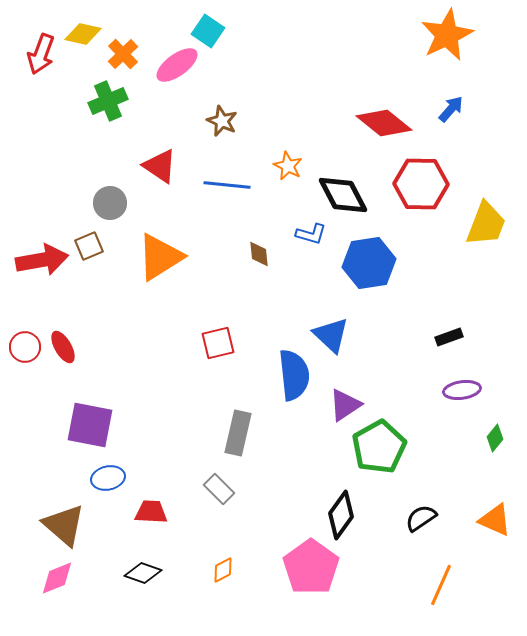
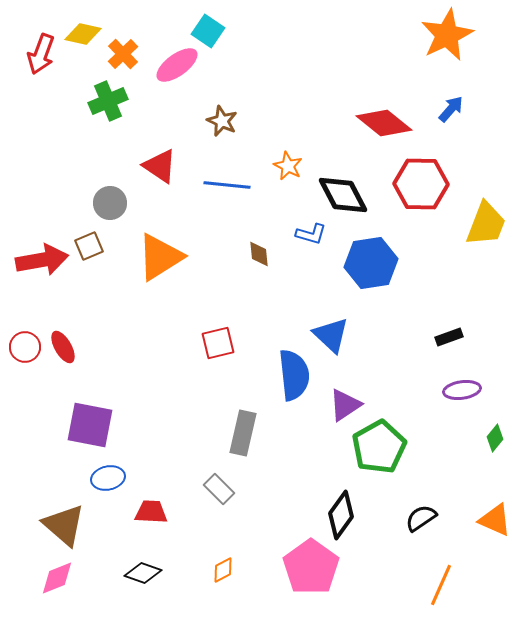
blue hexagon at (369, 263): moved 2 px right
gray rectangle at (238, 433): moved 5 px right
